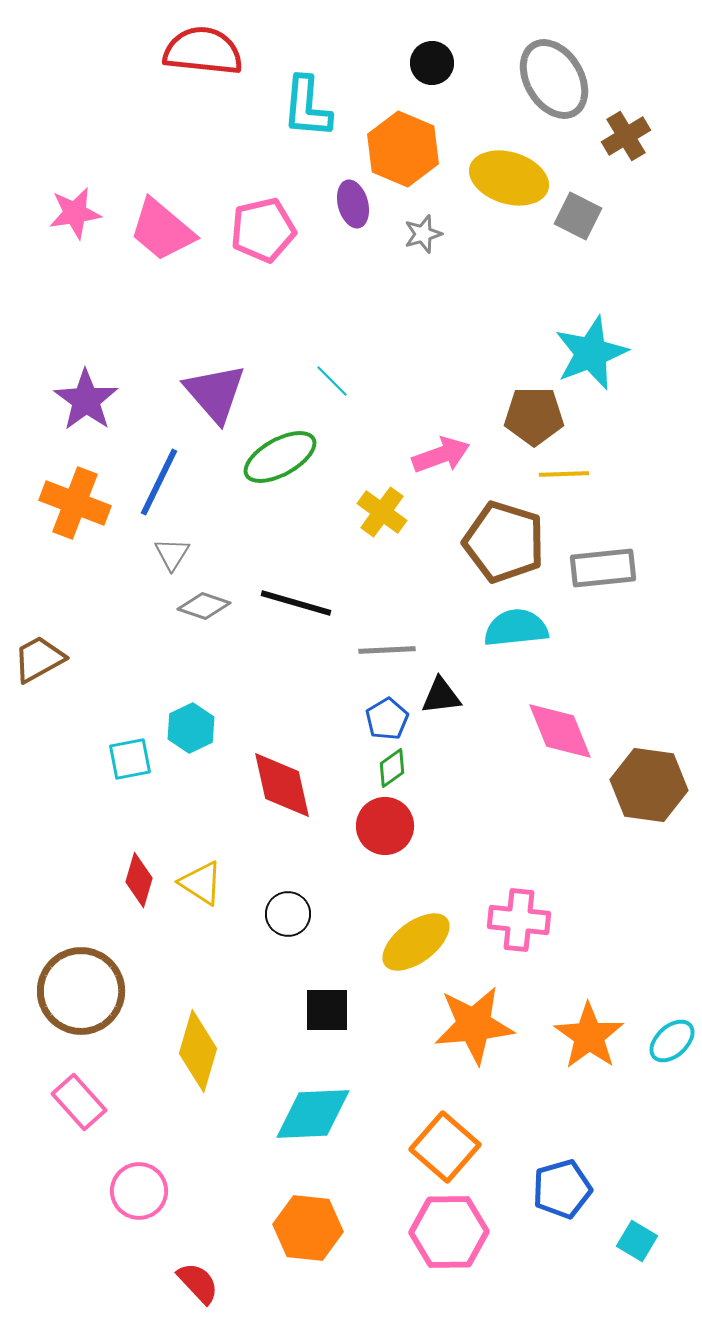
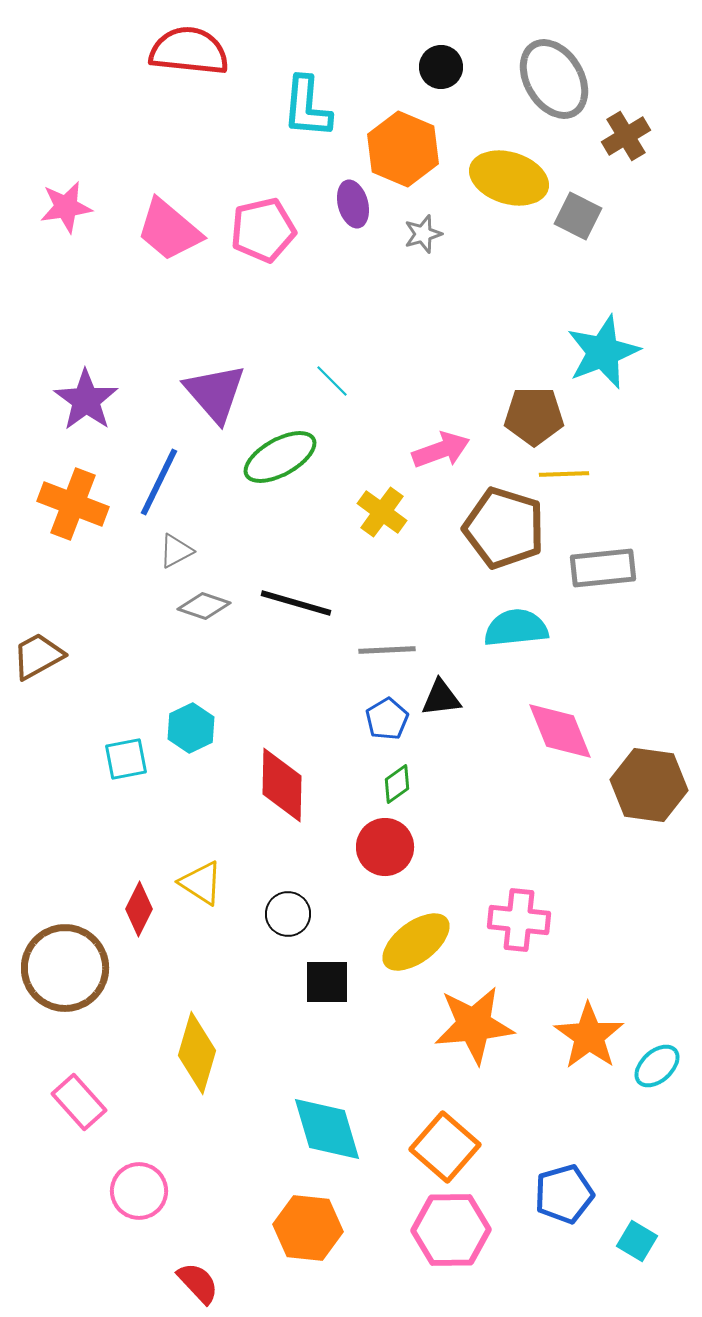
red semicircle at (203, 51): moved 14 px left
black circle at (432, 63): moved 9 px right, 4 px down
pink star at (75, 213): moved 9 px left, 6 px up
pink trapezoid at (162, 230): moved 7 px right
cyan star at (591, 353): moved 12 px right, 1 px up
pink arrow at (441, 455): moved 5 px up
orange cross at (75, 503): moved 2 px left, 1 px down
brown pentagon at (504, 542): moved 14 px up
gray triangle at (172, 554): moved 4 px right, 3 px up; rotated 30 degrees clockwise
brown trapezoid at (39, 659): moved 1 px left, 3 px up
black triangle at (441, 696): moved 2 px down
cyan square at (130, 759): moved 4 px left
green diamond at (392, 768): moved 5 px right, 16 px down
red diamond at (282, 785): rotated 14 degrees clockwise
red circle at (385, 826): moved 21 px down
red diamond at (139, 880): moved 29 px down; rotated 10 degrees clockwise
brown circle at (81, 991): moved 16 px left, 23 px up
black square at (327, 1010): moved 28 px up
cyan ellipse at (672, 1041): moved 15 px left, 25 px down
yellow diamond at (198, 1051): moved 1 px left, 2 px down
cyan diamond at (313, 1114): moved 14 px right, 15 px down; rotated 76 degrees clockwise
blue pentagon at (562, 1189): moved 2 px right, 5 px down
pink hexagon at (449, 1232): moved 2 px right, 2 px up
